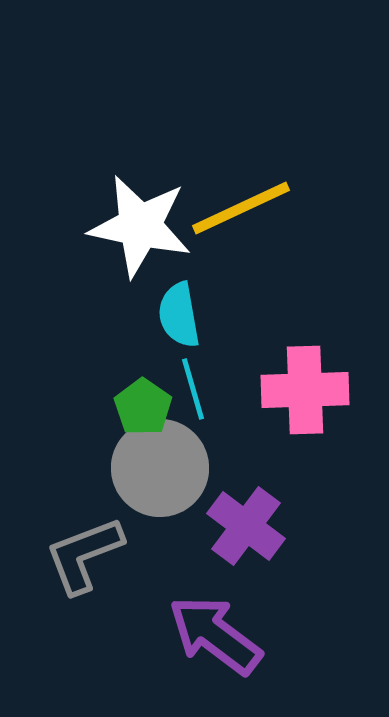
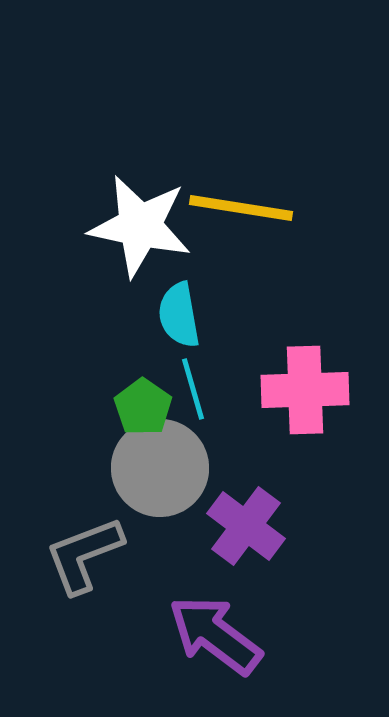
yellow line: rotated 34 degrees clockwise
